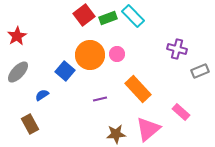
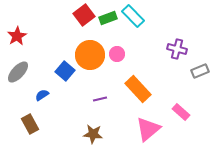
brown star: moved 23 px left; rotated 12 degrees clockwise
